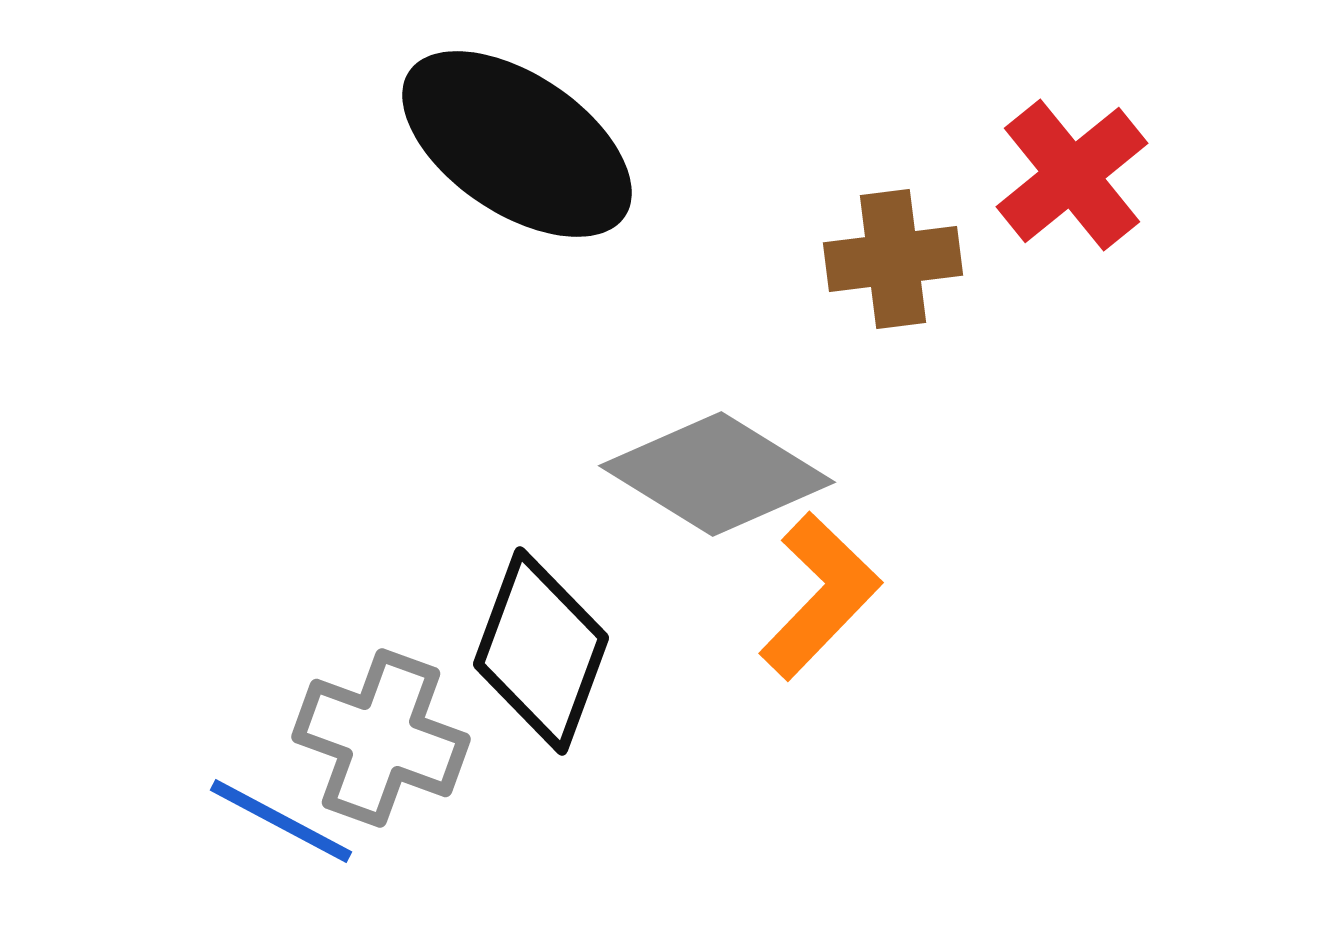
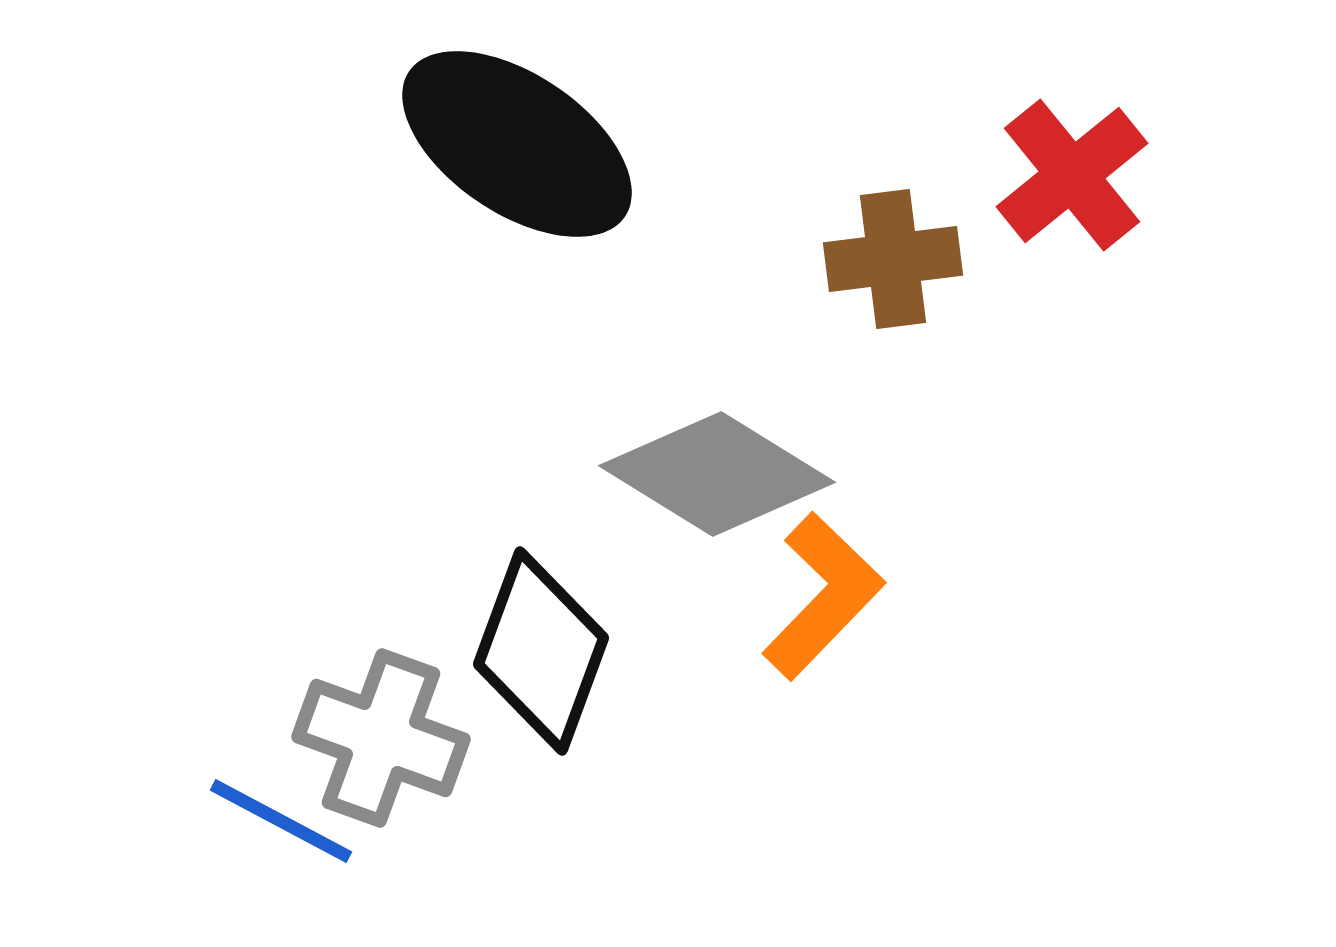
orange L-shape: moved 3 px right
